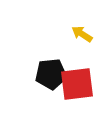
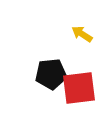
red square: moved 2 px right, 4 px down
